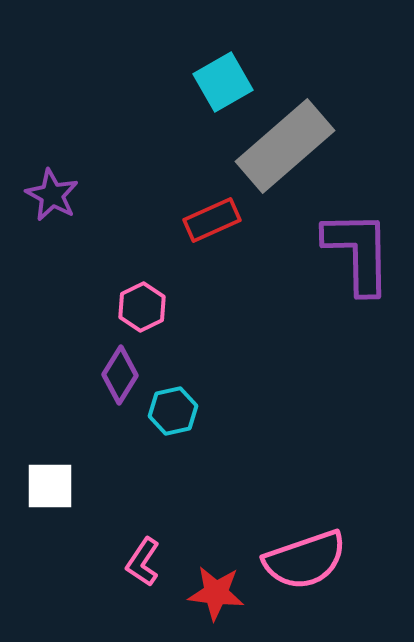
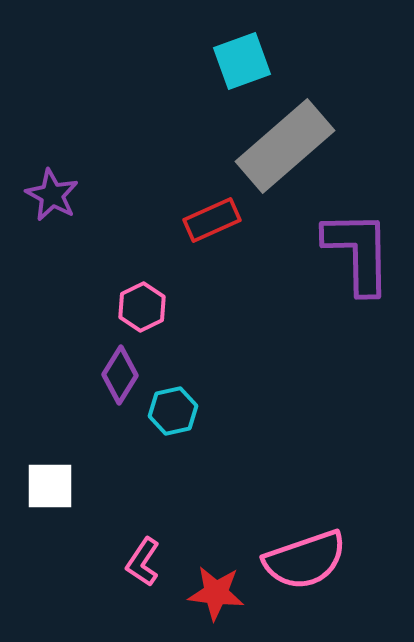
cyan square: moved 19 px right, 21 px up; rotated 10 degrees clockwise
